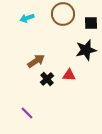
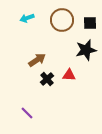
brown circle: moved 1 px left, 6 px down
black square: moved 1 px left
brown arrow: moved 1 px right, 1 px up
